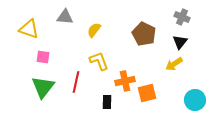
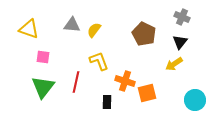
gray triangle: moved 7 px right, 8 px down
orange cross: rotated 30 degrees clockwise
